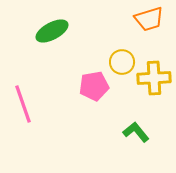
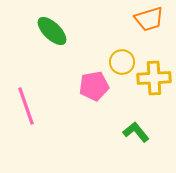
green ellipse: rotated 72 degrees clockwise
pink line: moved 3 px right, 2 px down
